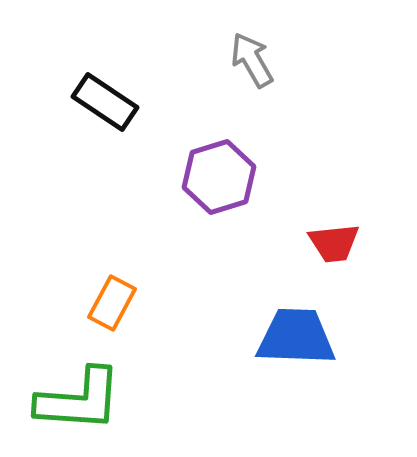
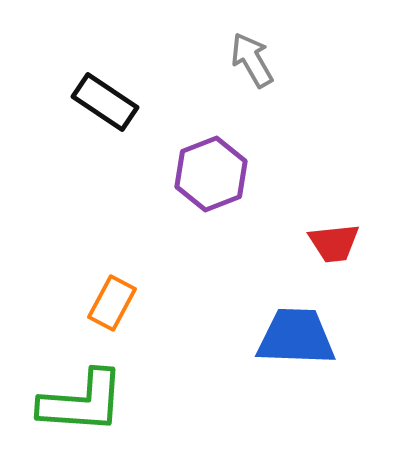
purple hexagon: moved 8 px left, 3 px up; rotated 4 degrees counterclockwise
green L-shape: moved 3 px right, 2 px down
